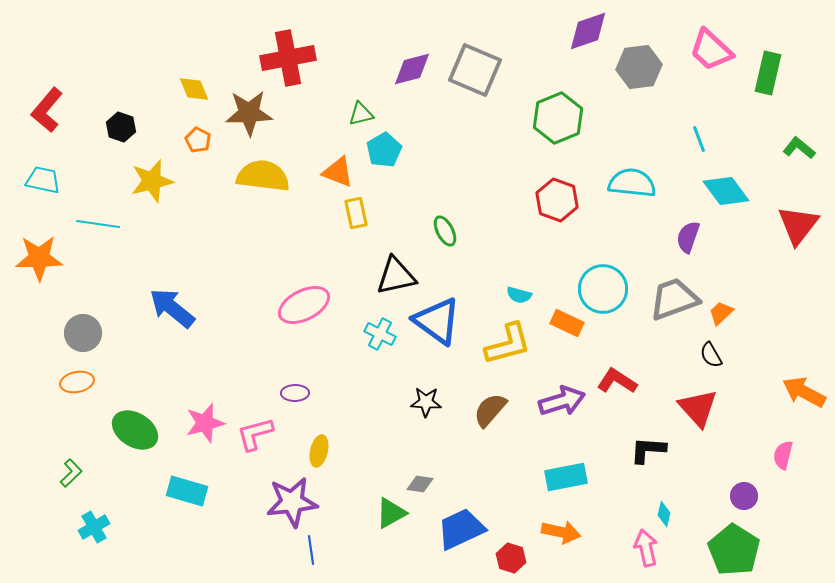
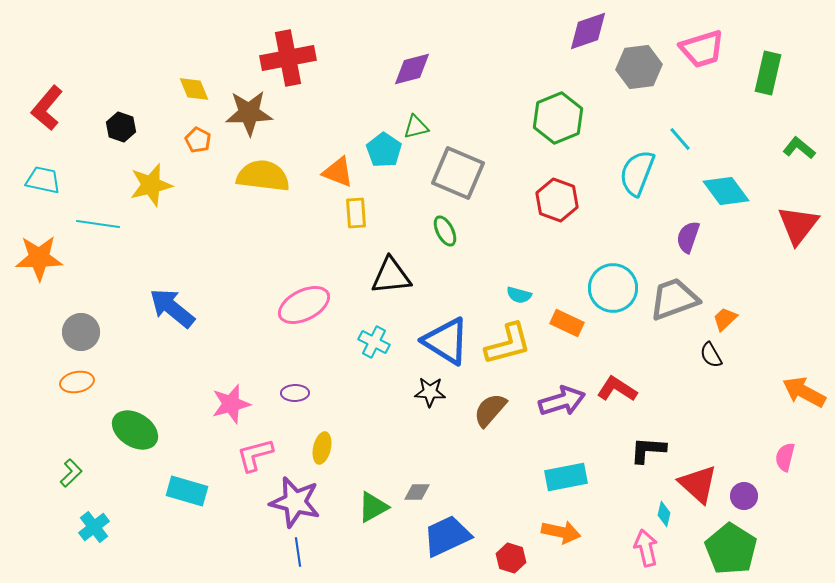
pink trapezoid at (711, 50): moved 9 px left, 1 px up; rotated 60 degrees counterclockwise
gray square at (475, 70): moved 17 px left, 103 px down
red L-shape at (47, 110): moved 2 px up
green triangle at (361, 114): moved 55 px right, 13 px down
cyan line at (699, 139): moved 19 px left; rotated 20 degrees counterclockwise
cyan pentagon at (384, 150): rotated 8 degrees counterclockwise
yellow star at (152, 181): moved 1 px left, 4 px down
cyan semicircle at (632, 183): moved 5 px right, 10 px up; rotated 75 degrees counterclockwise
yellow rectangle at (356, 213): rotated 8 degrees clockwise
black triangle at (396, 276): moved 5 px left; rotated 6 degrees clockwise
cyan circle at (603, 289): moved 10 px right, 1 px up
orange trapezoid at (721, 313): moved 4 px right, 6 px down
blue triangle at (437, 321): moved 9 px right, 20 px down; rotated 4 degrees counterclockwise
gray circle at (83, 333): moved 2 px left, 1 px up
cyan cross at (380, 334): moved 6 px left, 8 px down
red L-shape at (617, 381): moved 8 px down
black star at (426, 402): moved 4 px right, 10 px up
red triangle at (698, 408): moved 76 px down; rotated 6 degrees counterclockwise
pink star at (205, 423): moved 26 px right, 19 px up
pink L-shape at (255, 434): moved 21 px down
yellow ellipse at (319, 451): moved 3 px right, 3 px up
pink semicircle at (783, 455): moved 2 px right, 2 px down
gray diamond at (420, 484): moved 3 px left, 8 px down; rotated 8 degrees counterclockwise
purple star at (292, 502): moved 3 px right; rotated 21 degrees clockwise
green triangle at (391, 513): moved 18 px left, 6 px up
cyan cross at (94, 527): rotated 8 degrees counterclockwise
blue trapezoid at (461, 529): moved 14 px left, 7 px down
blue line at (311, 550): moved 13 px left, 2 px down
green pentagon at (734, 550): moved 3 px left, 1 px up
